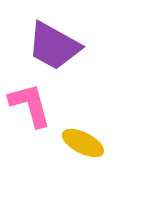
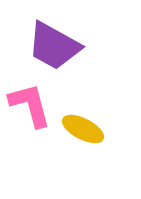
yellow ellipse: moved 14 px up
